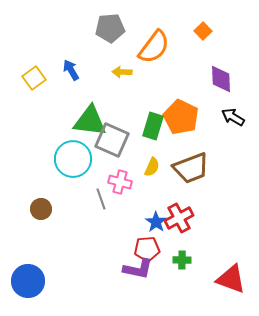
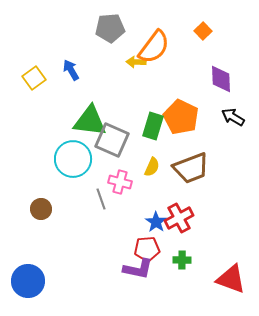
yellow arrow: moved 14 px right, 10 px up
